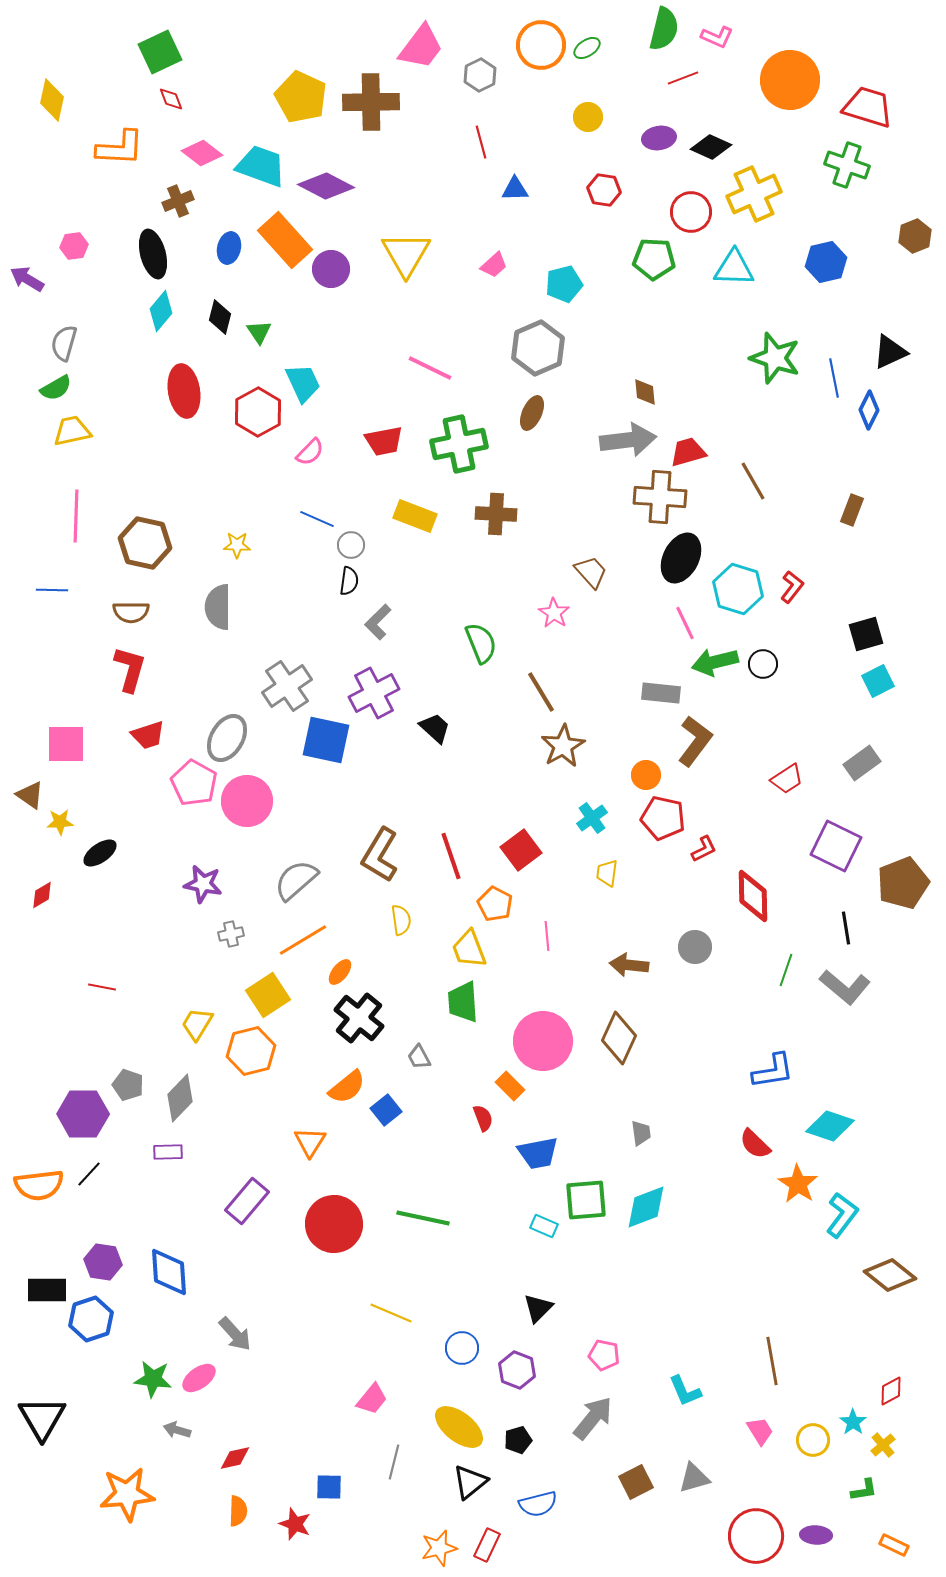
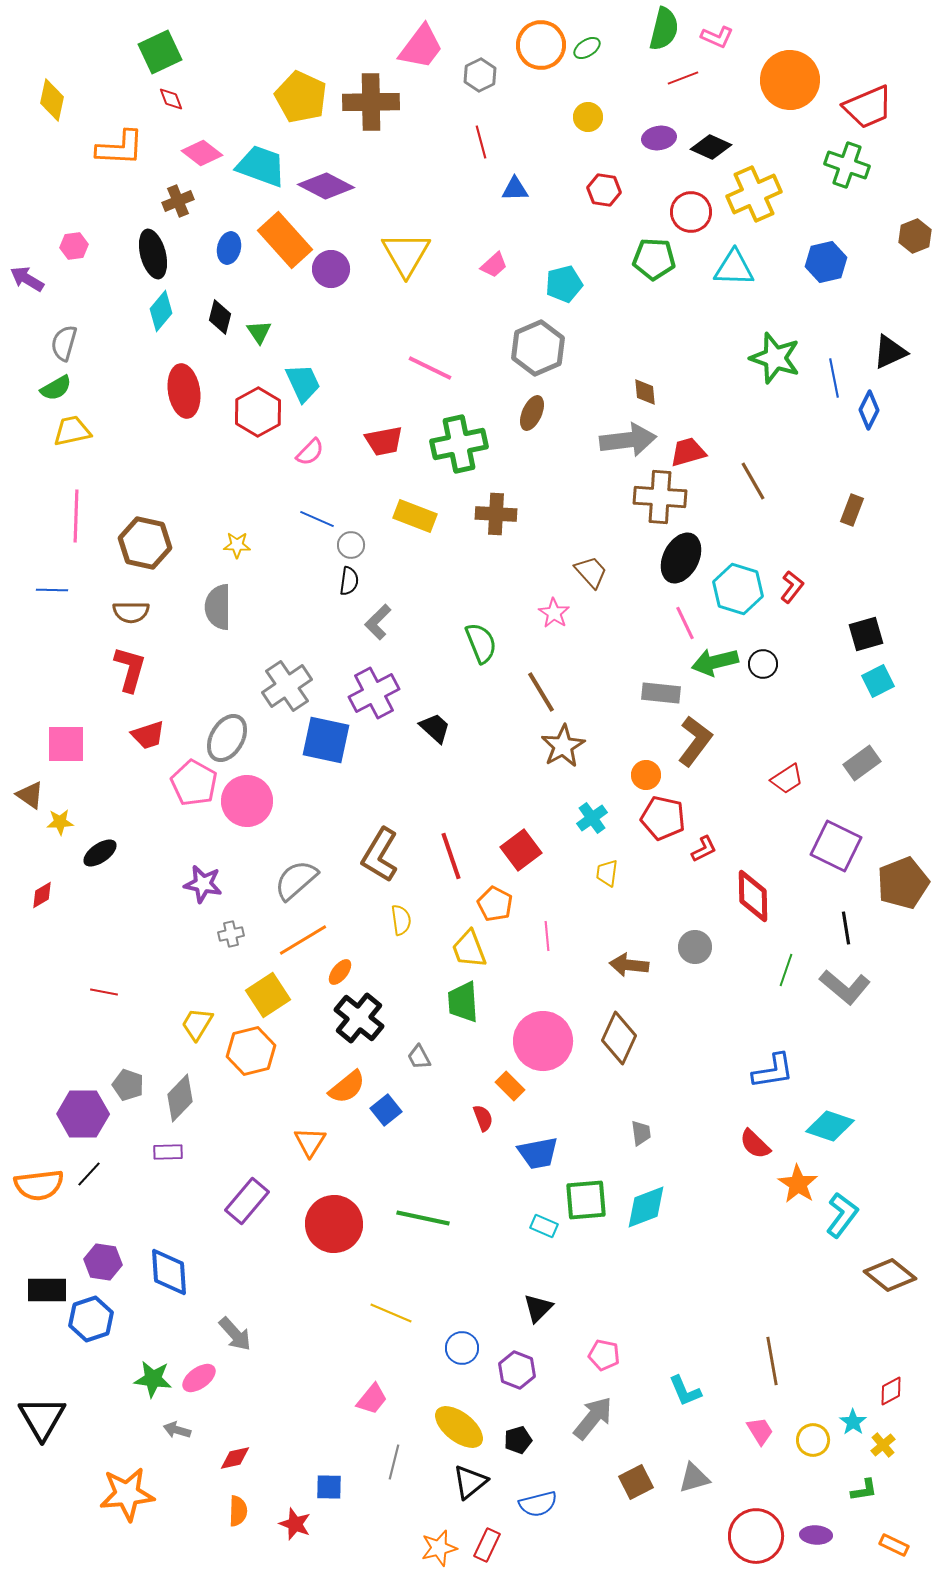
red trapezoid at (868, 107): rotated 140 degrees clockwise
red line at (102, 987): moved 2 px right, 5 px down
